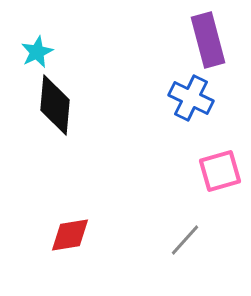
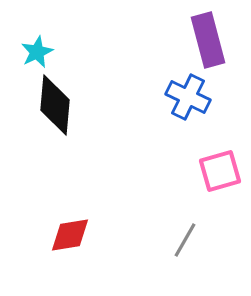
blue cross: moved 3 px left, 1 px up
gray line: rotated 12 degrees counterclockwise
